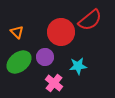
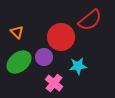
red circle: moved 5 px down
purple circle: moved 1 px left
